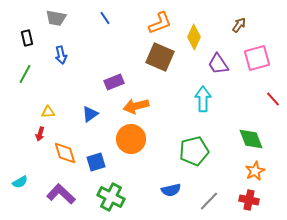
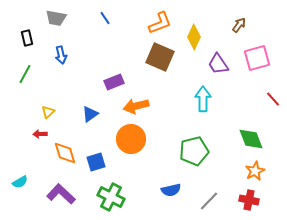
yellow triangle: rotated 40 degrees counterclockwise
red arrow: rotated 72 degrees clockwise
